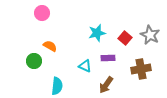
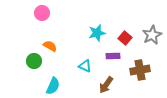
gray star: moved 2 px right; rotated 18 degrees clockwise
purple rectangle: moved 5 px right, 2 px up
brown cross: moved 1 px left, 1 px down
cyan semicircle: moved 4 px left; rotated 18 degrees clockwise
